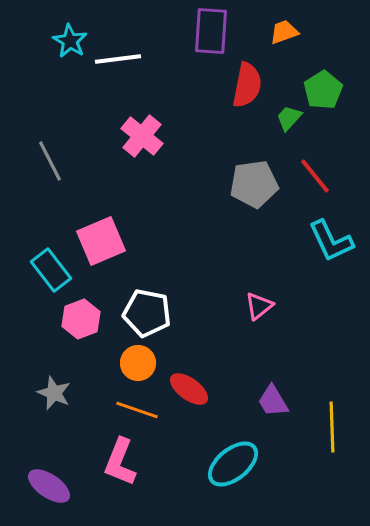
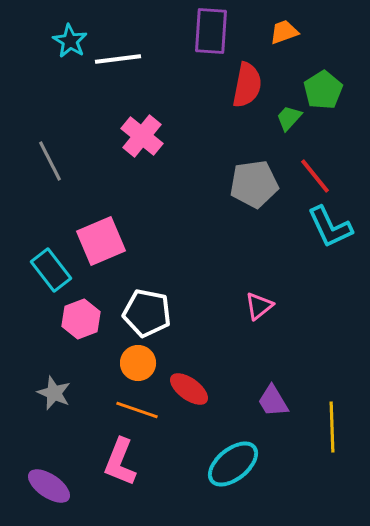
cyan L-shape: moved 1 px left, 14 px up
